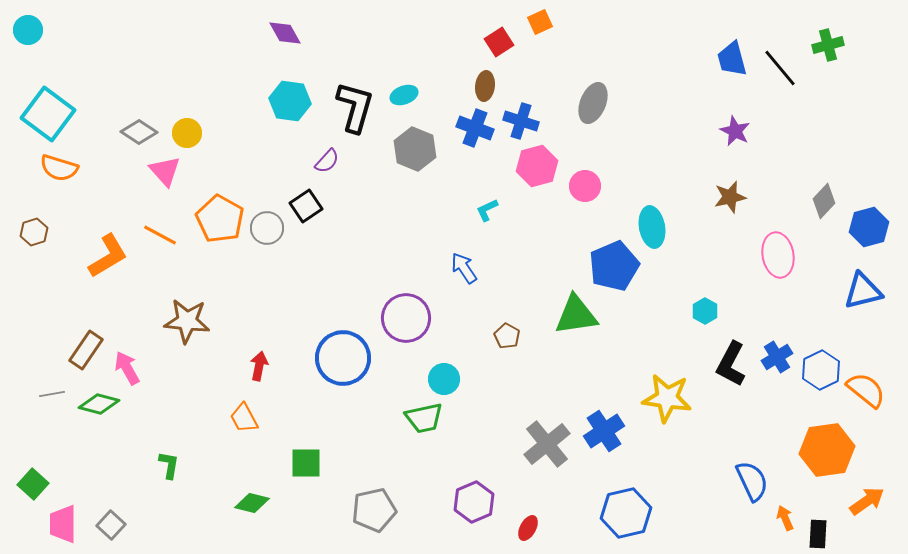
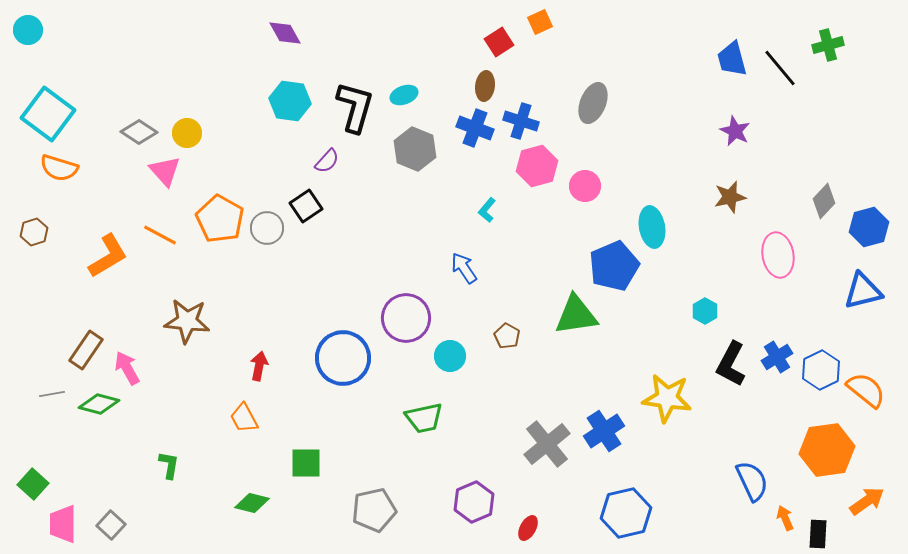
cyan L-shape at (487, 210): rotated 25 degrees counterclockwise
cyan circle at (444, 379): moved 6 px right, 23 px up
